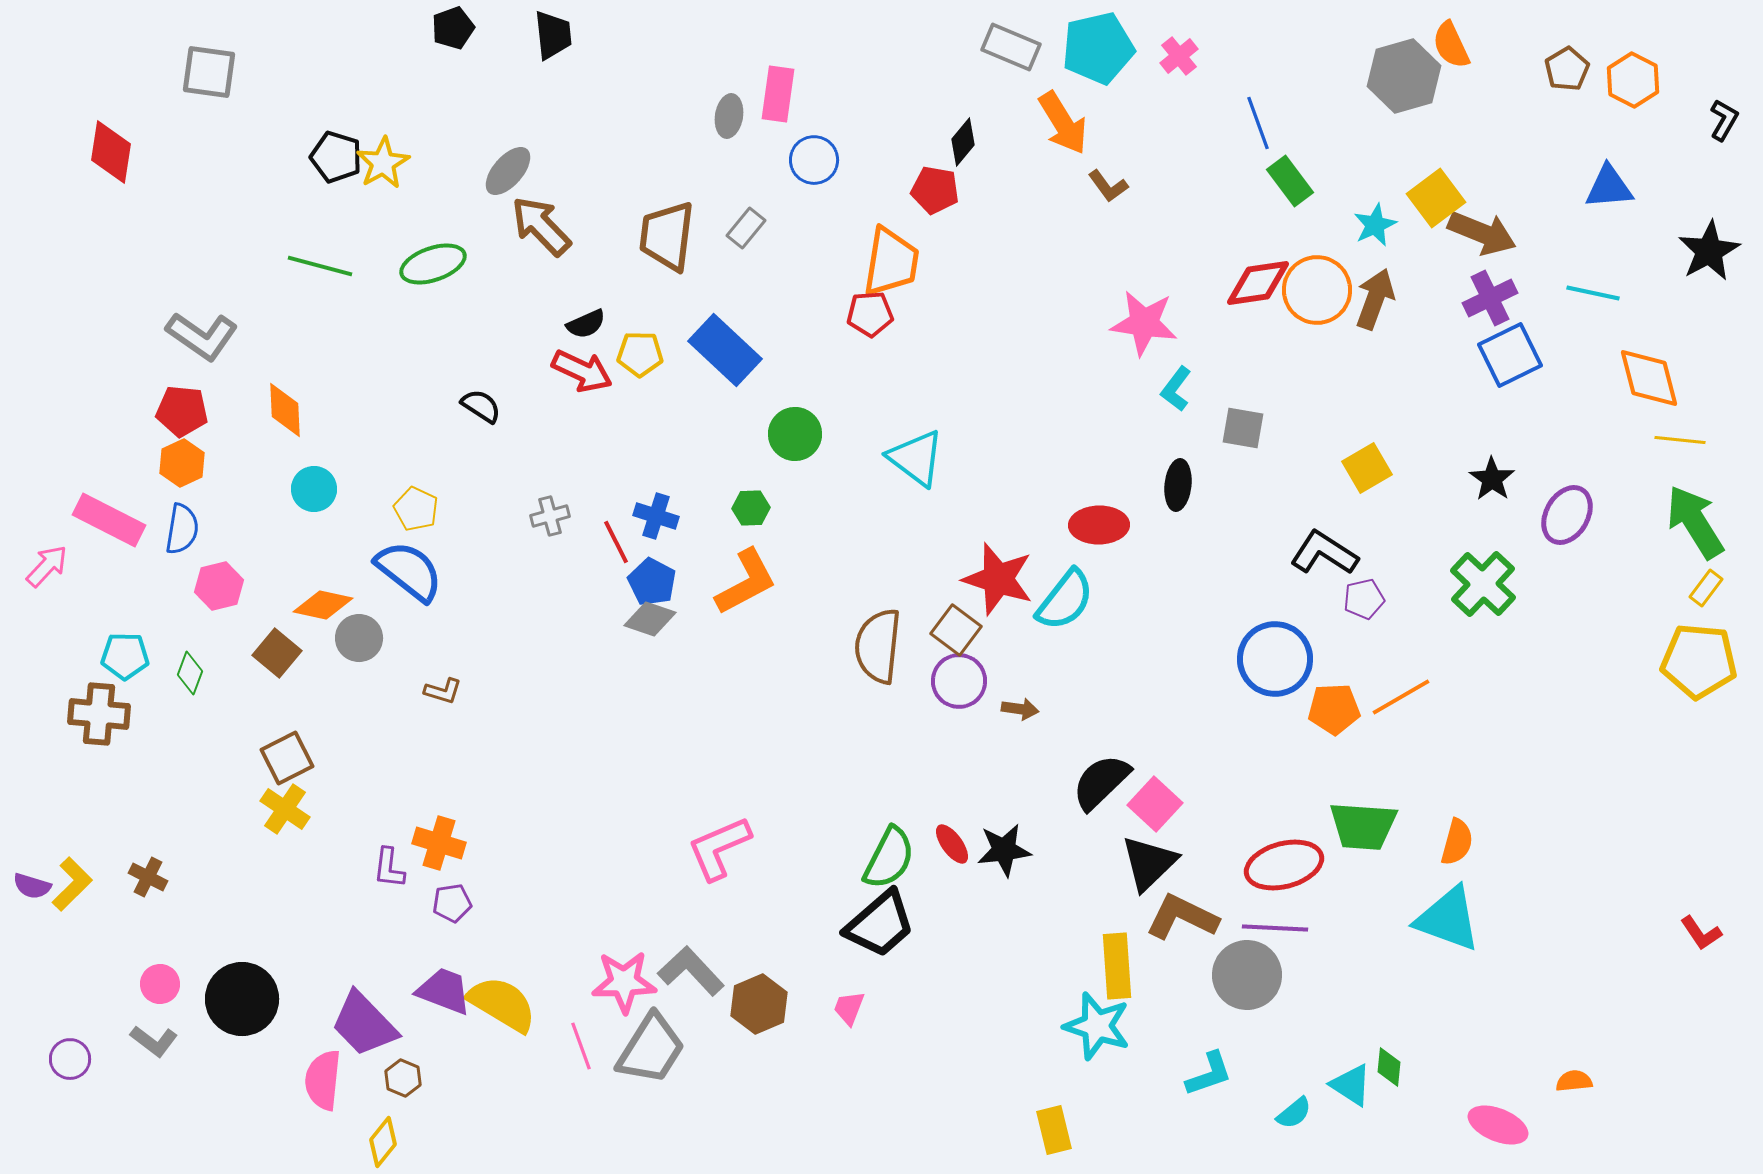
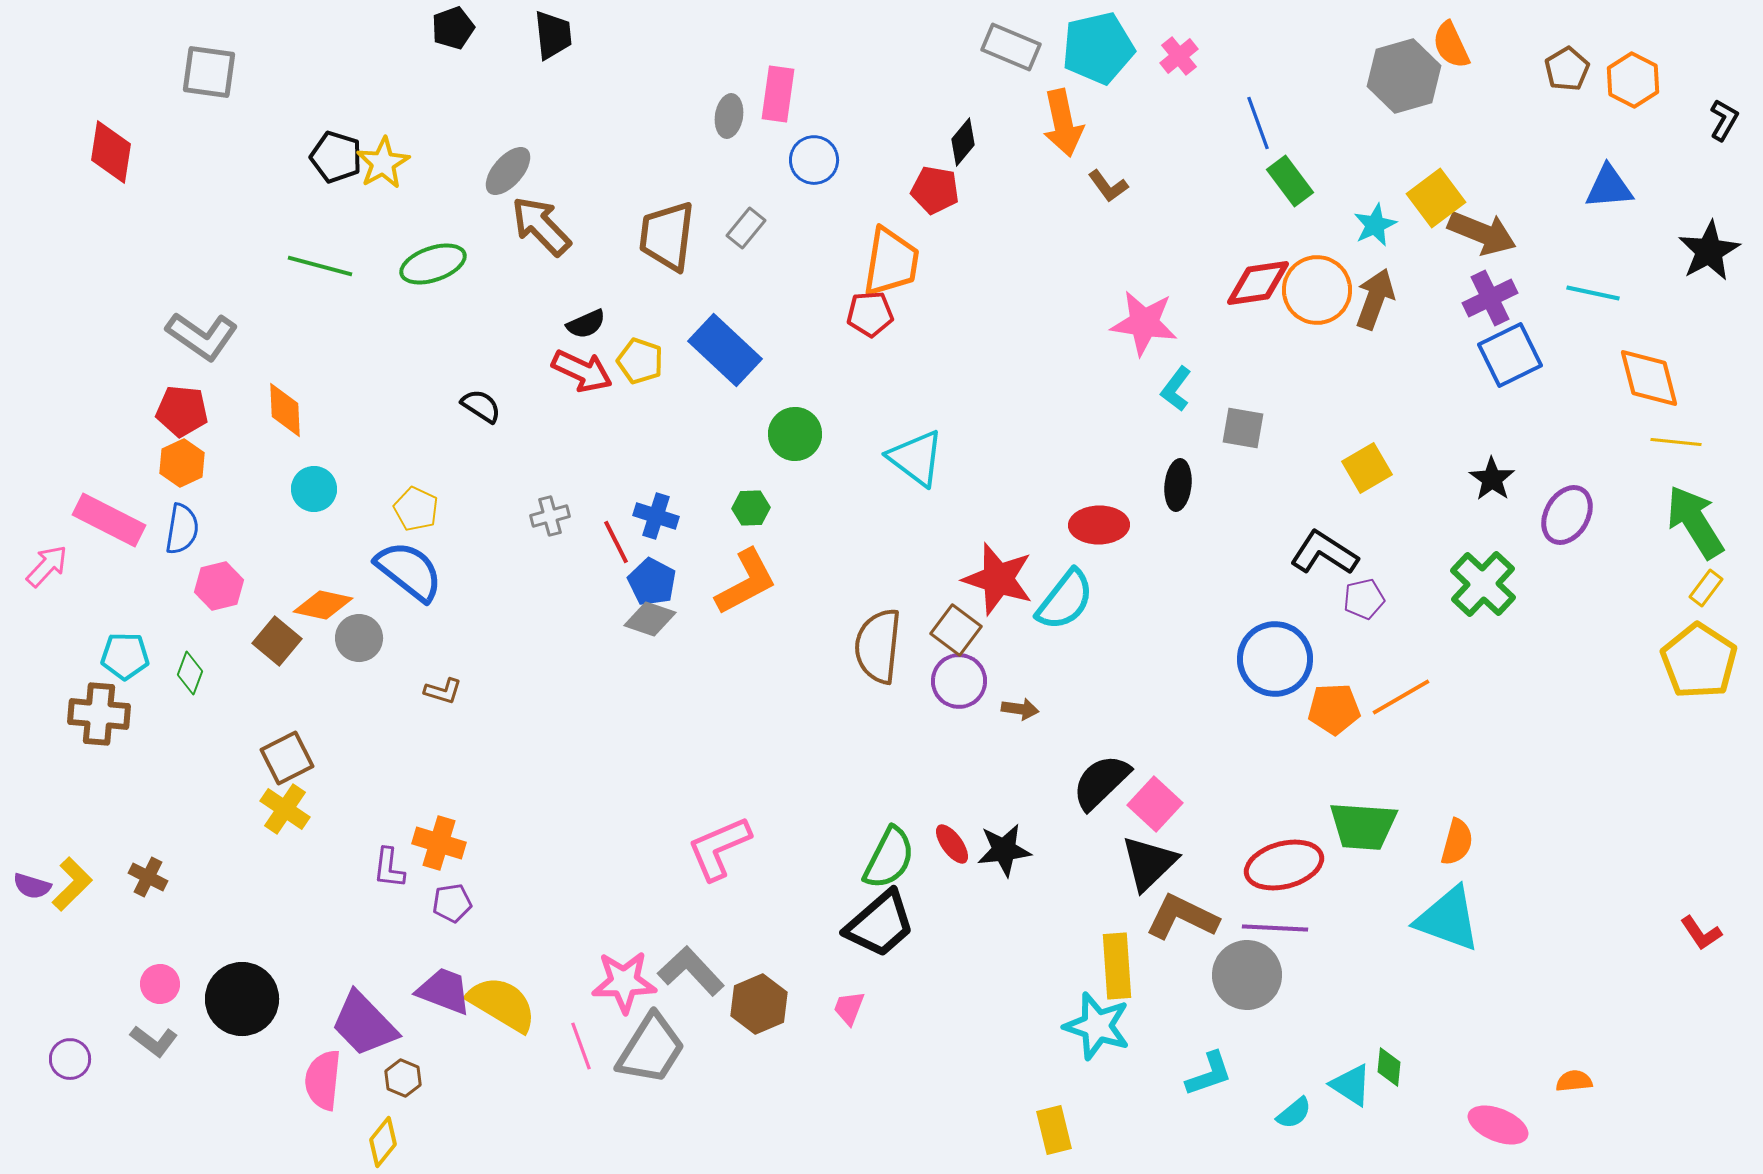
orange arrow at (1063, 123): rotated 20 degrees clockwise
yellow pentagon at (640, 354): moved 7 px down; rotated 18 degrees clockwise
yellow line at (1680, 440): moved 4 px left, 2 px down
brown square at (277, 653): moved 12 px up
yellow pentagon at (1699, 661): rotated 28 degrees clockwise
